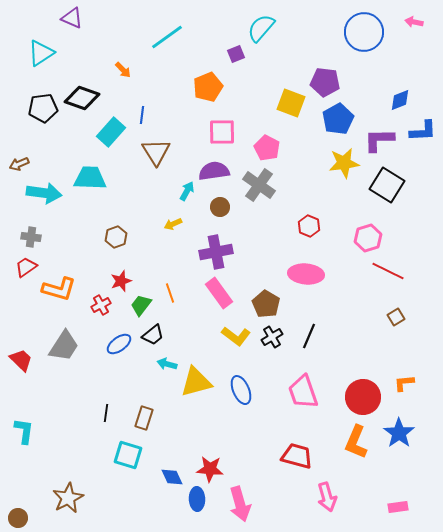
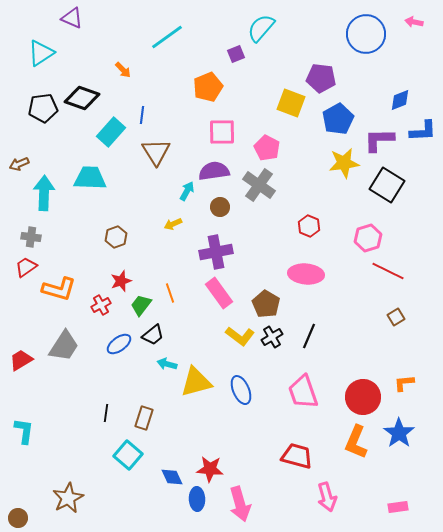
blue circle at (364, 32): moved 2 px right, 2 px down
purple pentagon at (325, 82): moved 4 px left, 4 px up
cyan arrow at (44, 193): rotated 96 degrees counterclockwise
yellow L-shape at (236, 336): moved 4 px right
red trapezoid at (21, 360): rotated 75 degrees counterclockwise
cyan square at (128, 455): rotated 24 degrees clockwise
